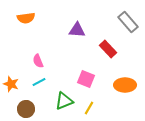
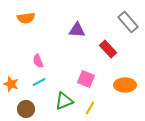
yellow line: moved 1 px right
